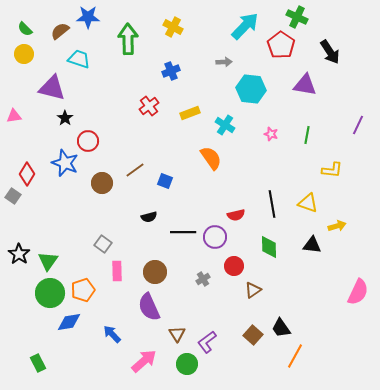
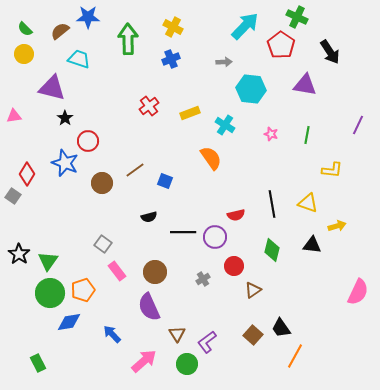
blue cross at (171, 71): moved 12 px up
green diamond at (269, 247): moved 3 px right, 3 px down; rotated 15 degrees clockwise
pink rectangle at (117, 271): rotated 36 degrees counterclockwise
